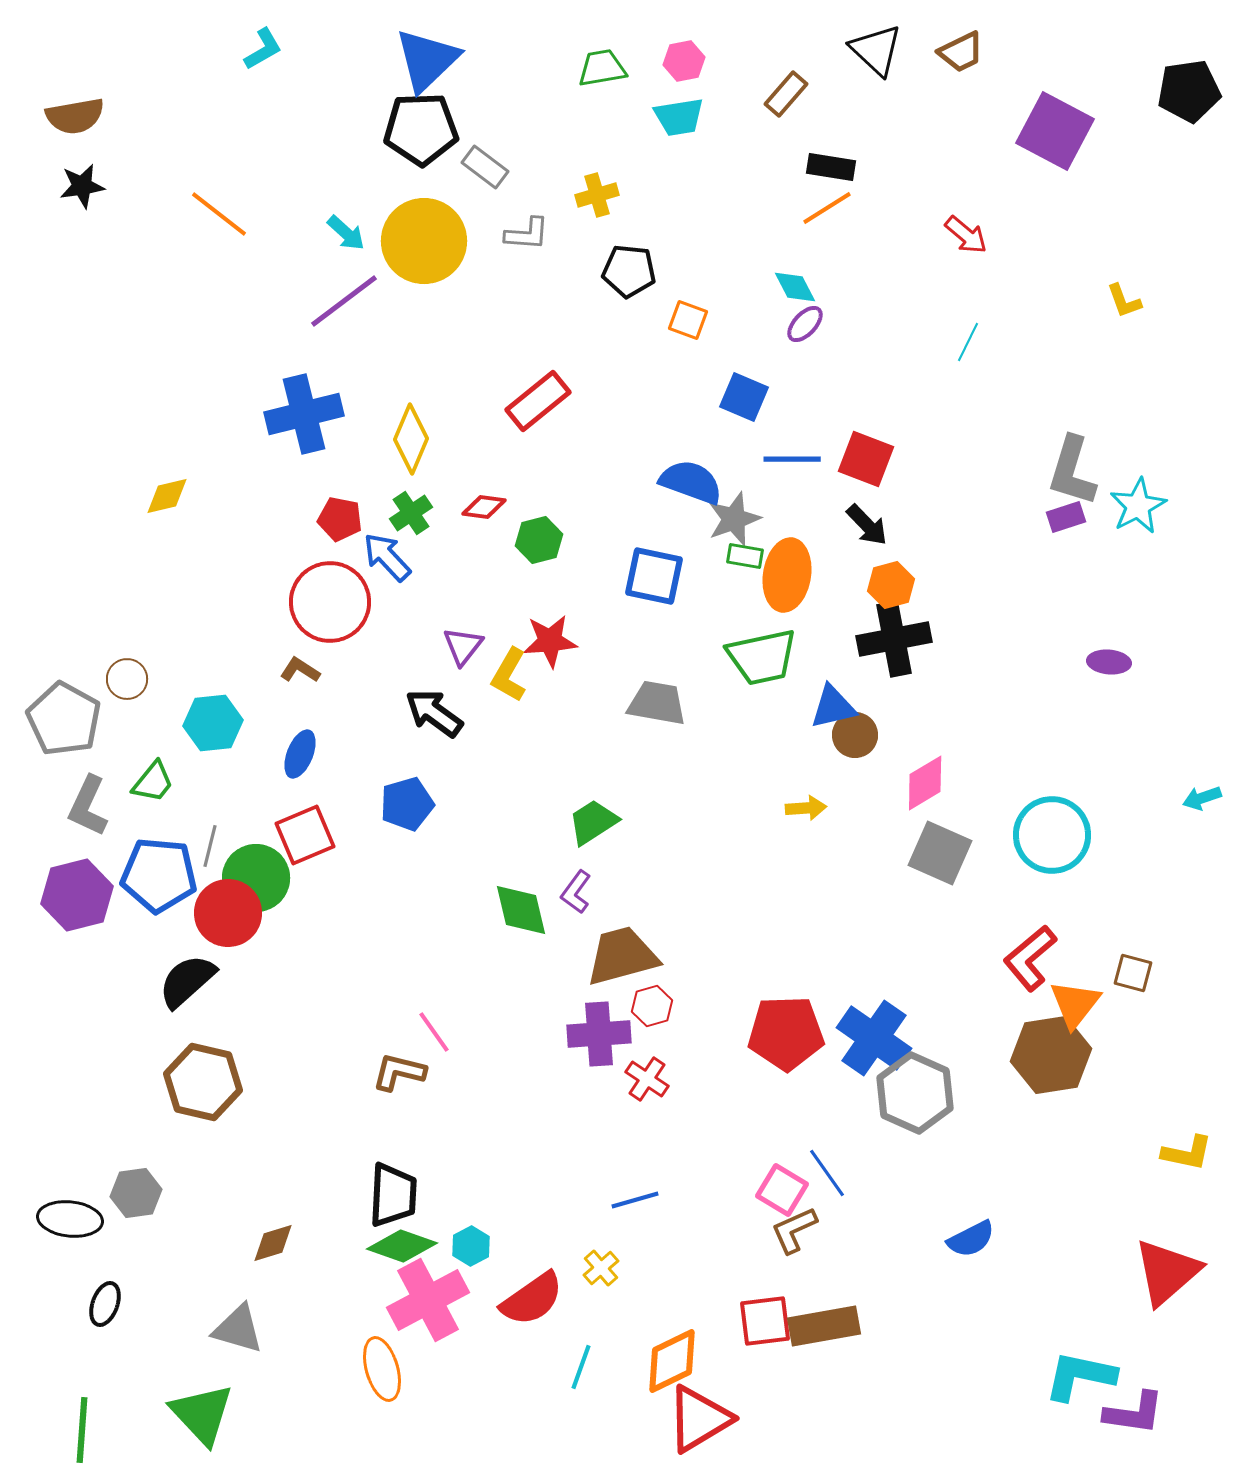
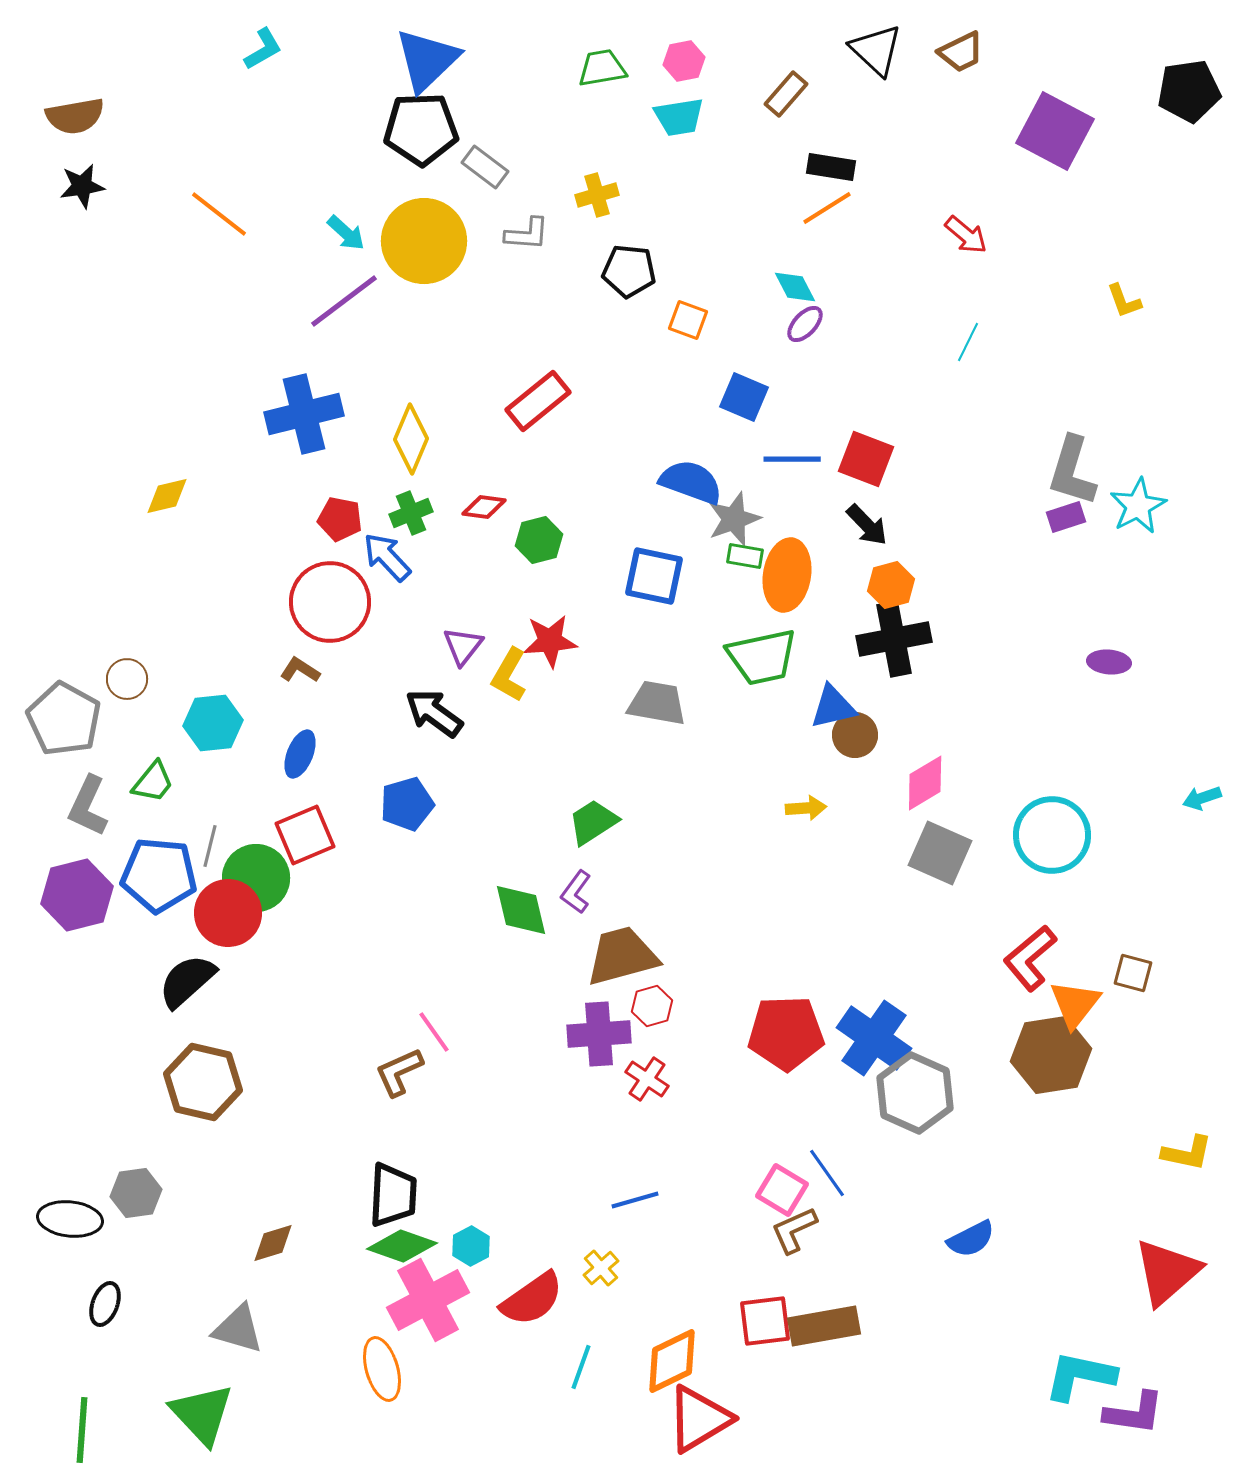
green cross at (411, 513): rotated 12 degrees clockwise
brown L-shape at (399, 1072): rotated 38 degrees counterclockwise
